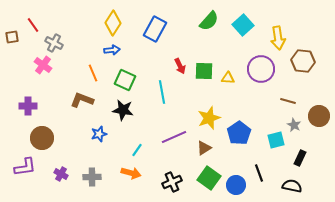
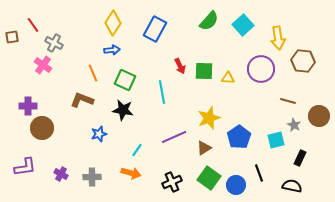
blue pentagon at (239, 133): moved 4 px down
brown circle at (42, 138): moved 10 px up
